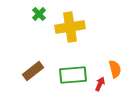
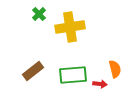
red arrow: rotated 72 degrees clockwise
